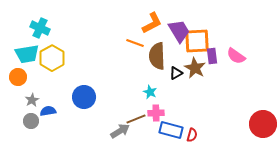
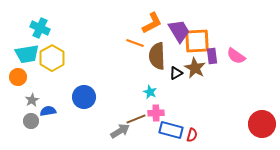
red circle: moved 1 px left
